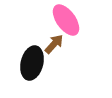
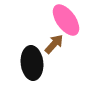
black ellipse: rotated 20 degrees counterclockwise
